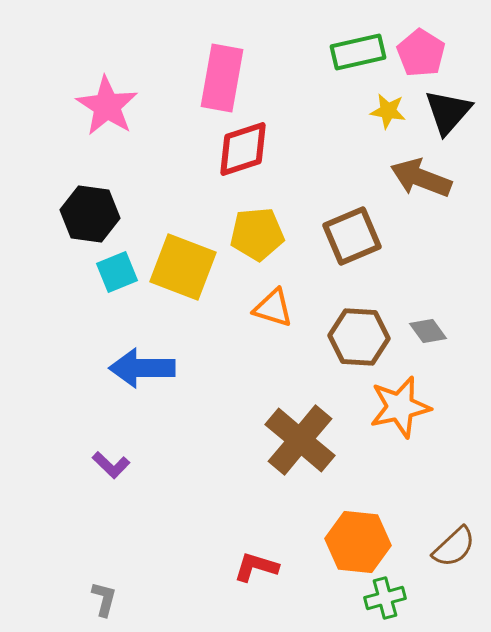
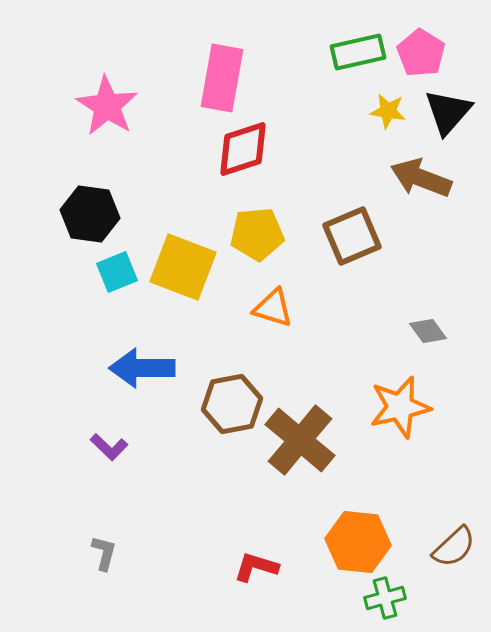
brown hexagon: moved 127 px left, 67 px down; rotated 14 degrees counterclockwise
purple L-shape: moved 2 px left, 18 px up
gray L-shape: moved 46 px up
